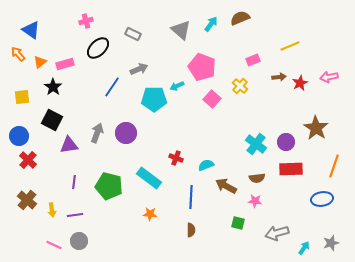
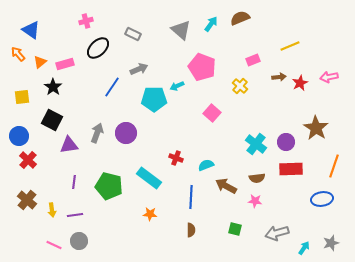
pink square at (212, 99): moved 14 px down
green square at (238, 223): moved 3 px left, 6 px down
